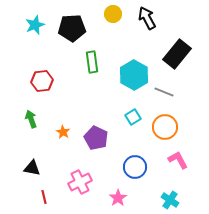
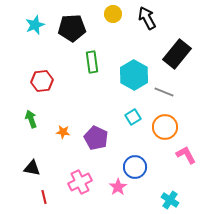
orange star: rotated 24 degrees counterclockwise
pink L-shape: moved 8 px right, 5 px up
pink star: moved 11 px up
